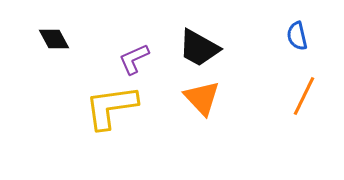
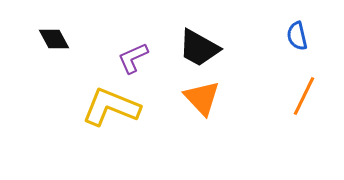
purple L-shape: moved 1 px left, 1 px up
yellow L-shape: rotated 30 degrees clockwise
